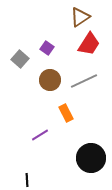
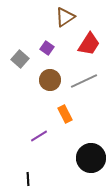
brown triangle: moved 15 px left
orange rectangle: moved 1 px left, 1 px down
purple line: moved 1 px left, 1 px down
black line: moved 1 px right, 1 px up
